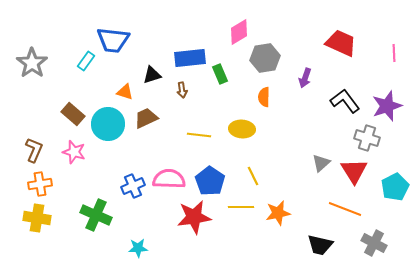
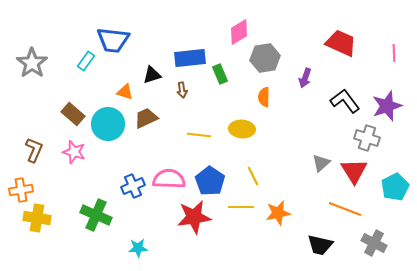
orange cross at (40, 184): moved 19 px left, 6 px down
